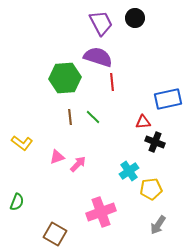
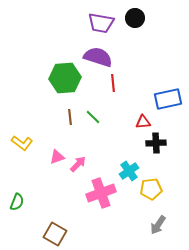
purple trapezoid: rotated 128 degrees clockwise
red line: moved 1 px right, 1 px down
black cross: moved 1 px right, 1 px down; rotated 24 degrees counterclockwise
pink cross: moved 19 px up
